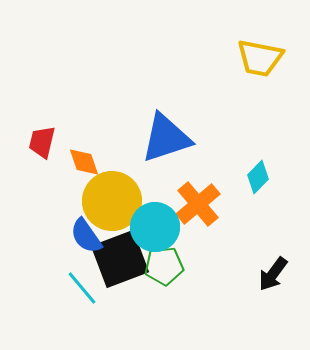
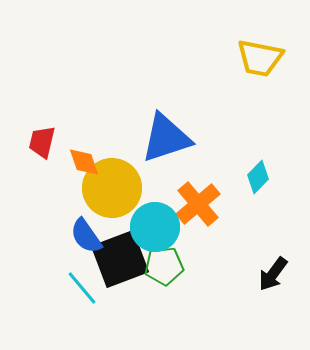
yellow circle: moved 13 px up
